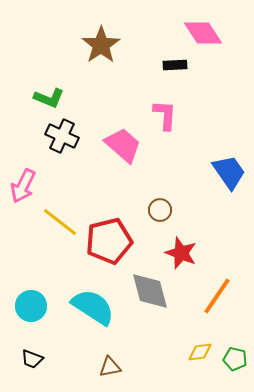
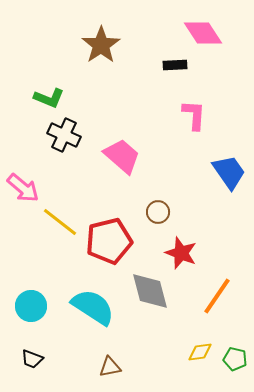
pink L-shape: moved 29 px right
black cross: moved 2 px right, 1 px up
pink trapezoid: moved 1 px left, 11 px down
pink arrow: moved 2 px down; rotated 76 degrees counterclockwise
brown circle: moved 2 px left, 2 px down
